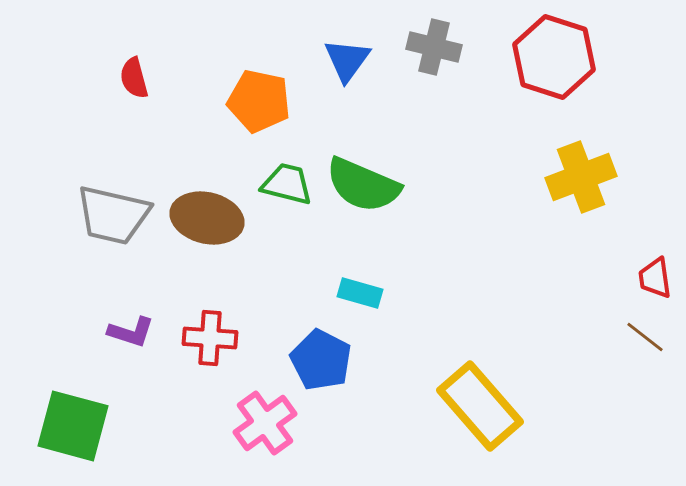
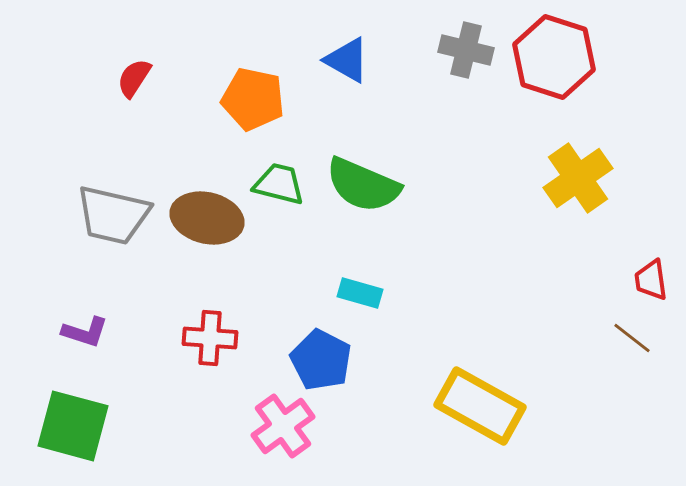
gray cross: moved 32 px right, 3 px down
blue triangle: rotated 36 degrees counterclockwise
red semicircle: rotated 48 degrees clockwise
orange pentagon: moved 6 px left, 2 px up
yellow cross: moved 3 px left, 1 px down; rotated 14 degrees counterclockwise
green trapezoid: moved 8 px left
red trapezoid: moved 4 px left, 2 px down
purple L-shape: moved 46 px left
brown line: moved 13 px left, 1 px down
yellow rectangle: rotated 20 degrees counterclockwise
pink cross: moved 18 px right, 3 px down
